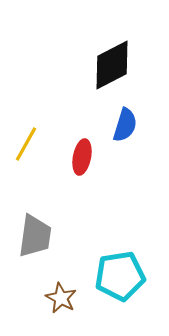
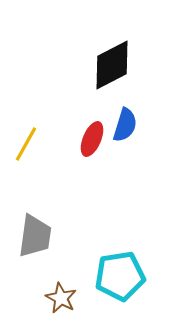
red ellipse: moved 10 px right, 18 px up; rotated 12 degrees clockwise
